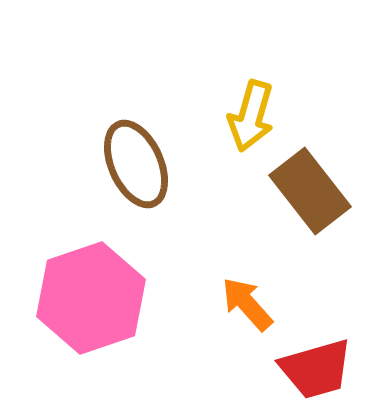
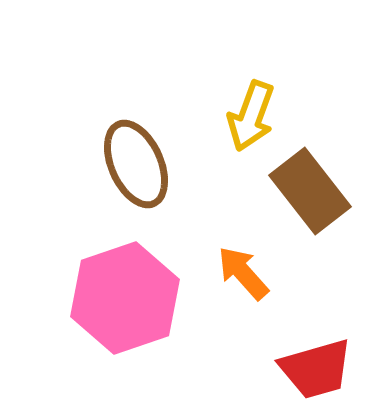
yellow arrow: rotated 4 degrees clockwise
pink hexagon: moved 34 px right
orange arrow: moved 4 px left, 31 px up
